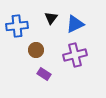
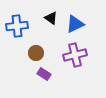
black triangle: rotated 32 degrees counterclockwise
brown circle: moved 3 px down
